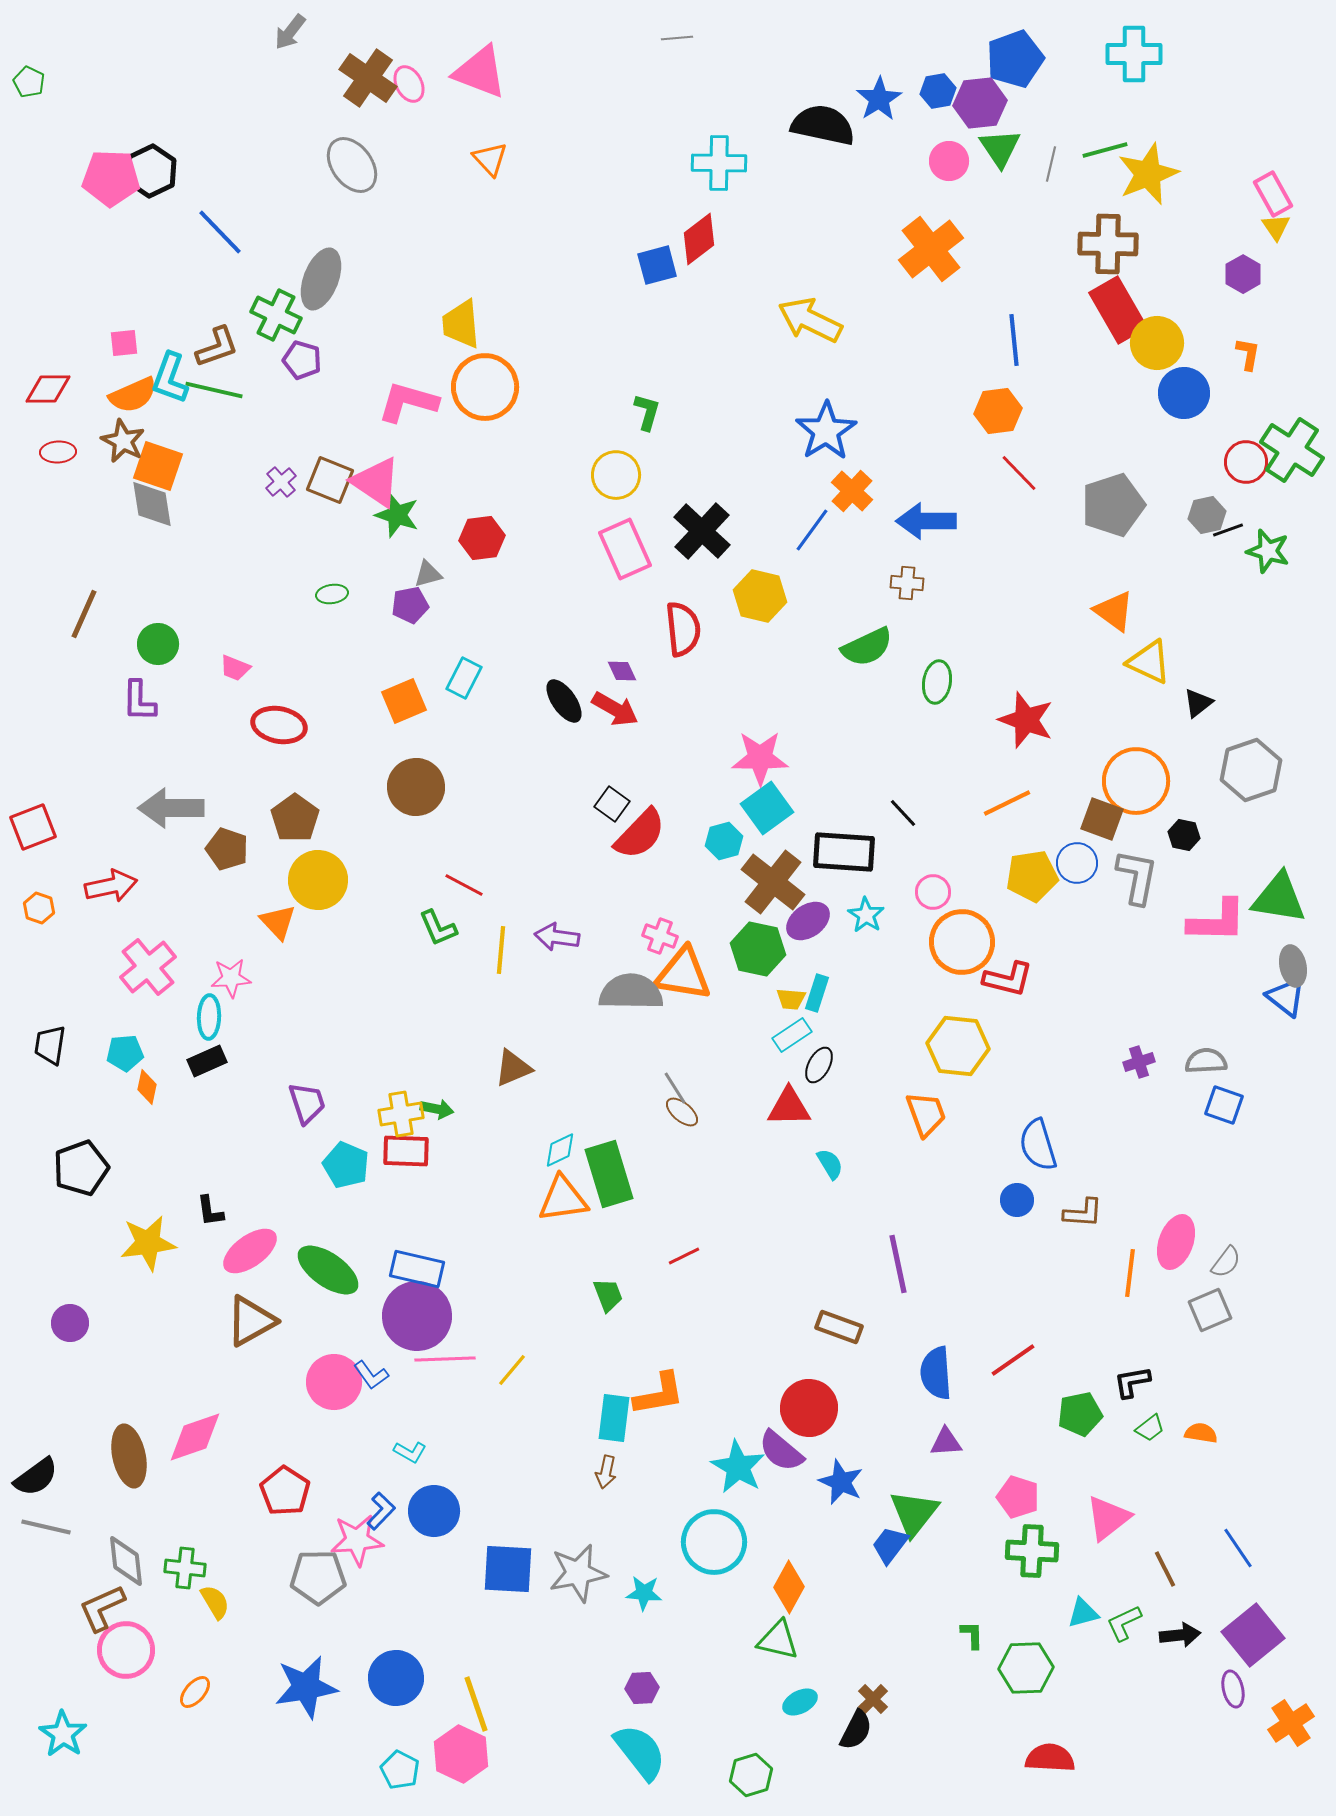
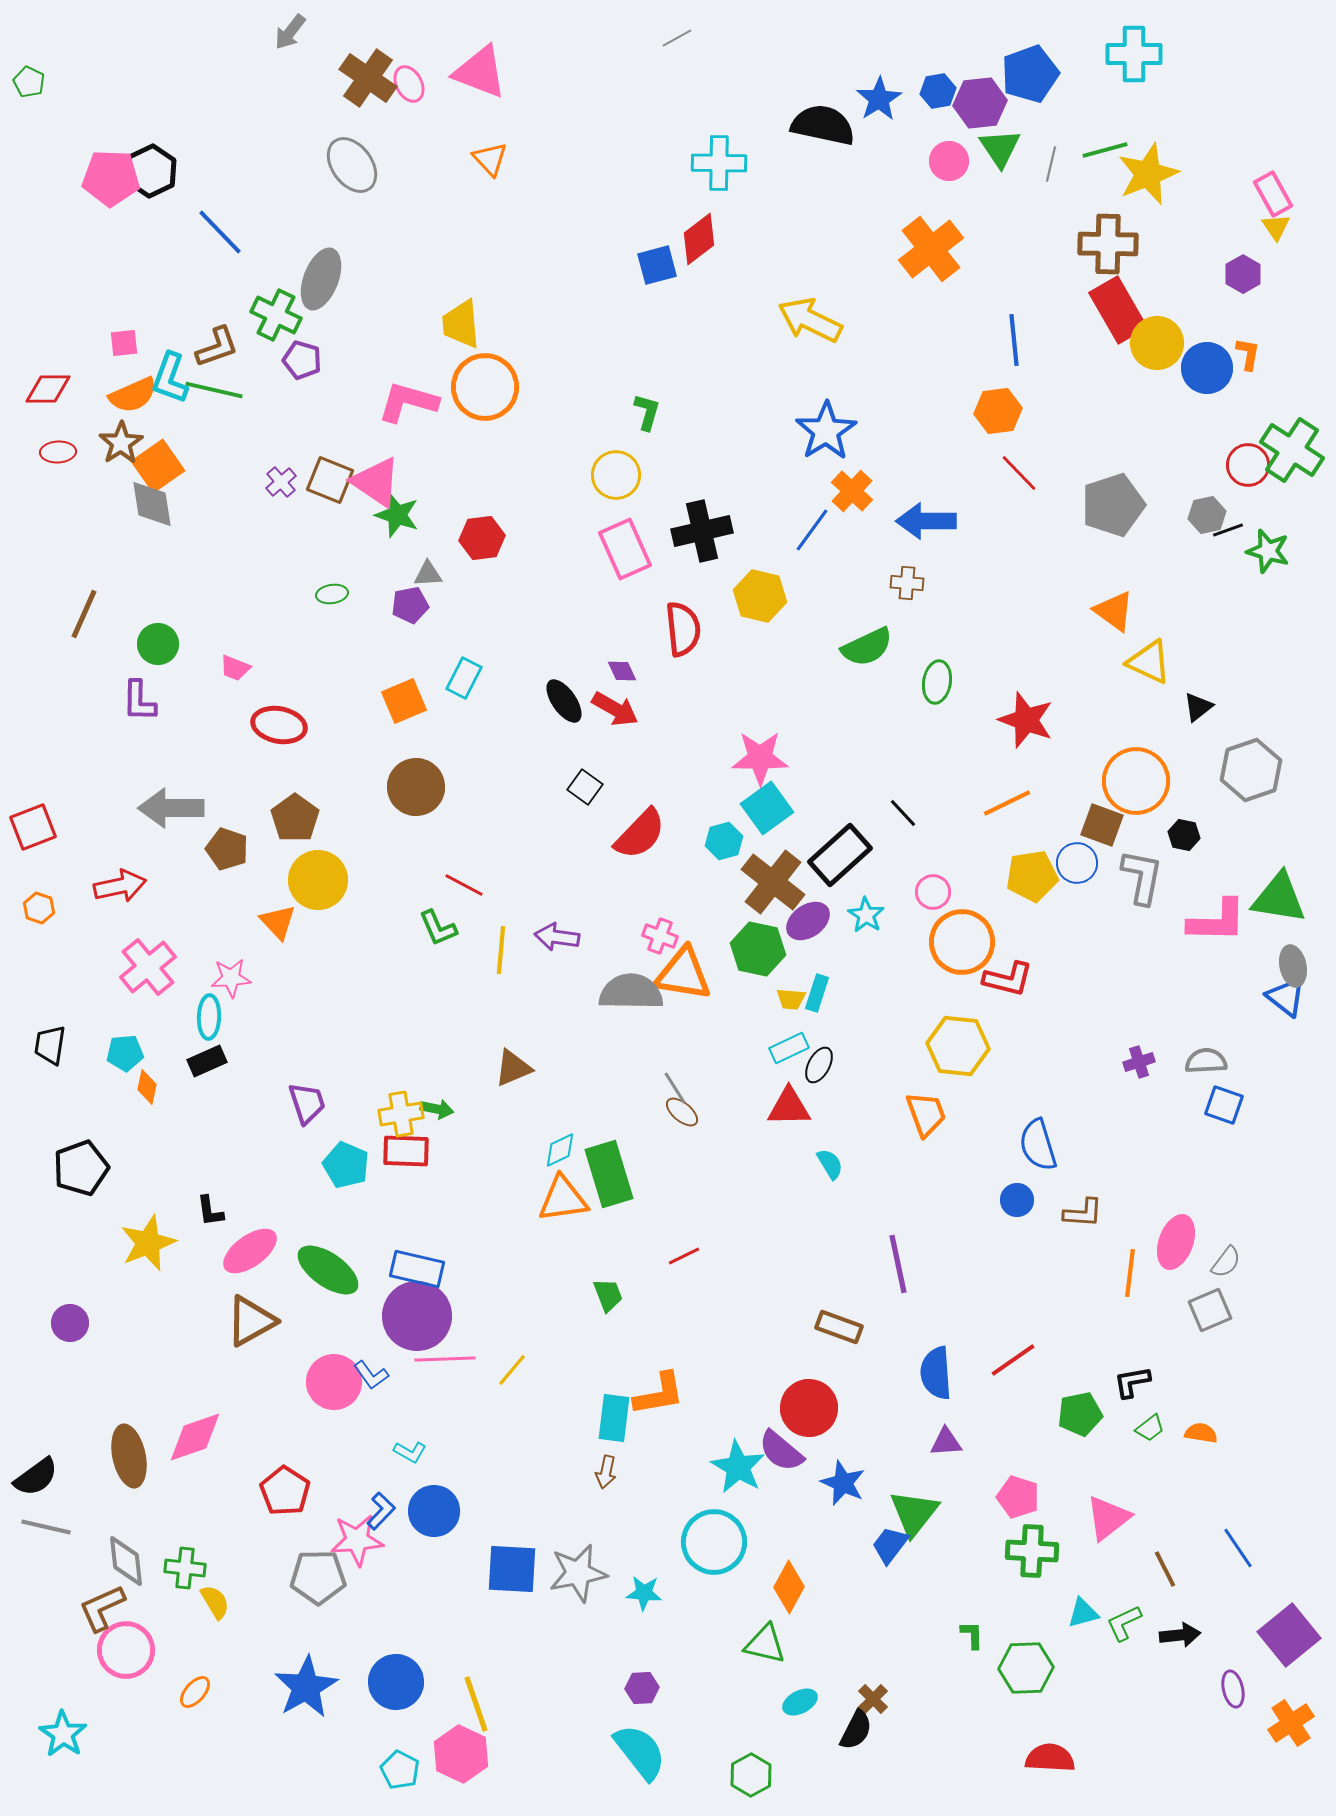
gray line at (677, 38): rotated 24 degrees counterclockwise
blue pentagon at (1015, 59): moved 15 px right, 15 px down
blue circle at (1184, 393): moved 23 px right, 25 px up
brown star at (123, 441): moved 2 px left, 2 px down; rotated 12 degrees clockwise
red circle at (1246, 462): moved 2 px right, 3 px down
orange square at (158, 466): rotated 36 degrees clockwise
black cross at (702, 531): rotated 34 degrees clockwise
gray triangle at (428, 574): rotated 12 degrees clockwise
black triangle at (1198, 703): moved 4 px down
black square at (612, 804): moved 27 px left, 17 px up
brown square at (1102, 819): moved 6 px down
black rectangle at (844, 852): moved 4 px left, 3 px down; rotated 46 degrees counterclockwise
gray L-shape at (1137, 877): moved 5 px right
red arrow at (111, 886): moved 9 px right
cyan rectangle at (792, 1035): moved 3 px left, 13 px down; rotated 9 degrees clockwise
yellow star at (148, 1243): rotated 14 degrees counterclockwise
blue star at (841, 1482): moved 2 px right, 1 px down
blue square at (508, 1569): moved 4 px right
purple square at (1253, 1635): moved 36 px right
green triangle at (778, 1640): moved 13 px left, 4 px down
blue circle at (396, 1678): moved 4 px down
blue star at (306, 1687): rotated 20 degrees counterclockwise
green hexagon at (751, 1775): rotated 12 degrees counterclockwise
